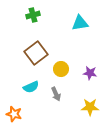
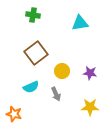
green cross: rotated 24 degrees clockwise
yellow circle: moved 1 px right, 2 px down
